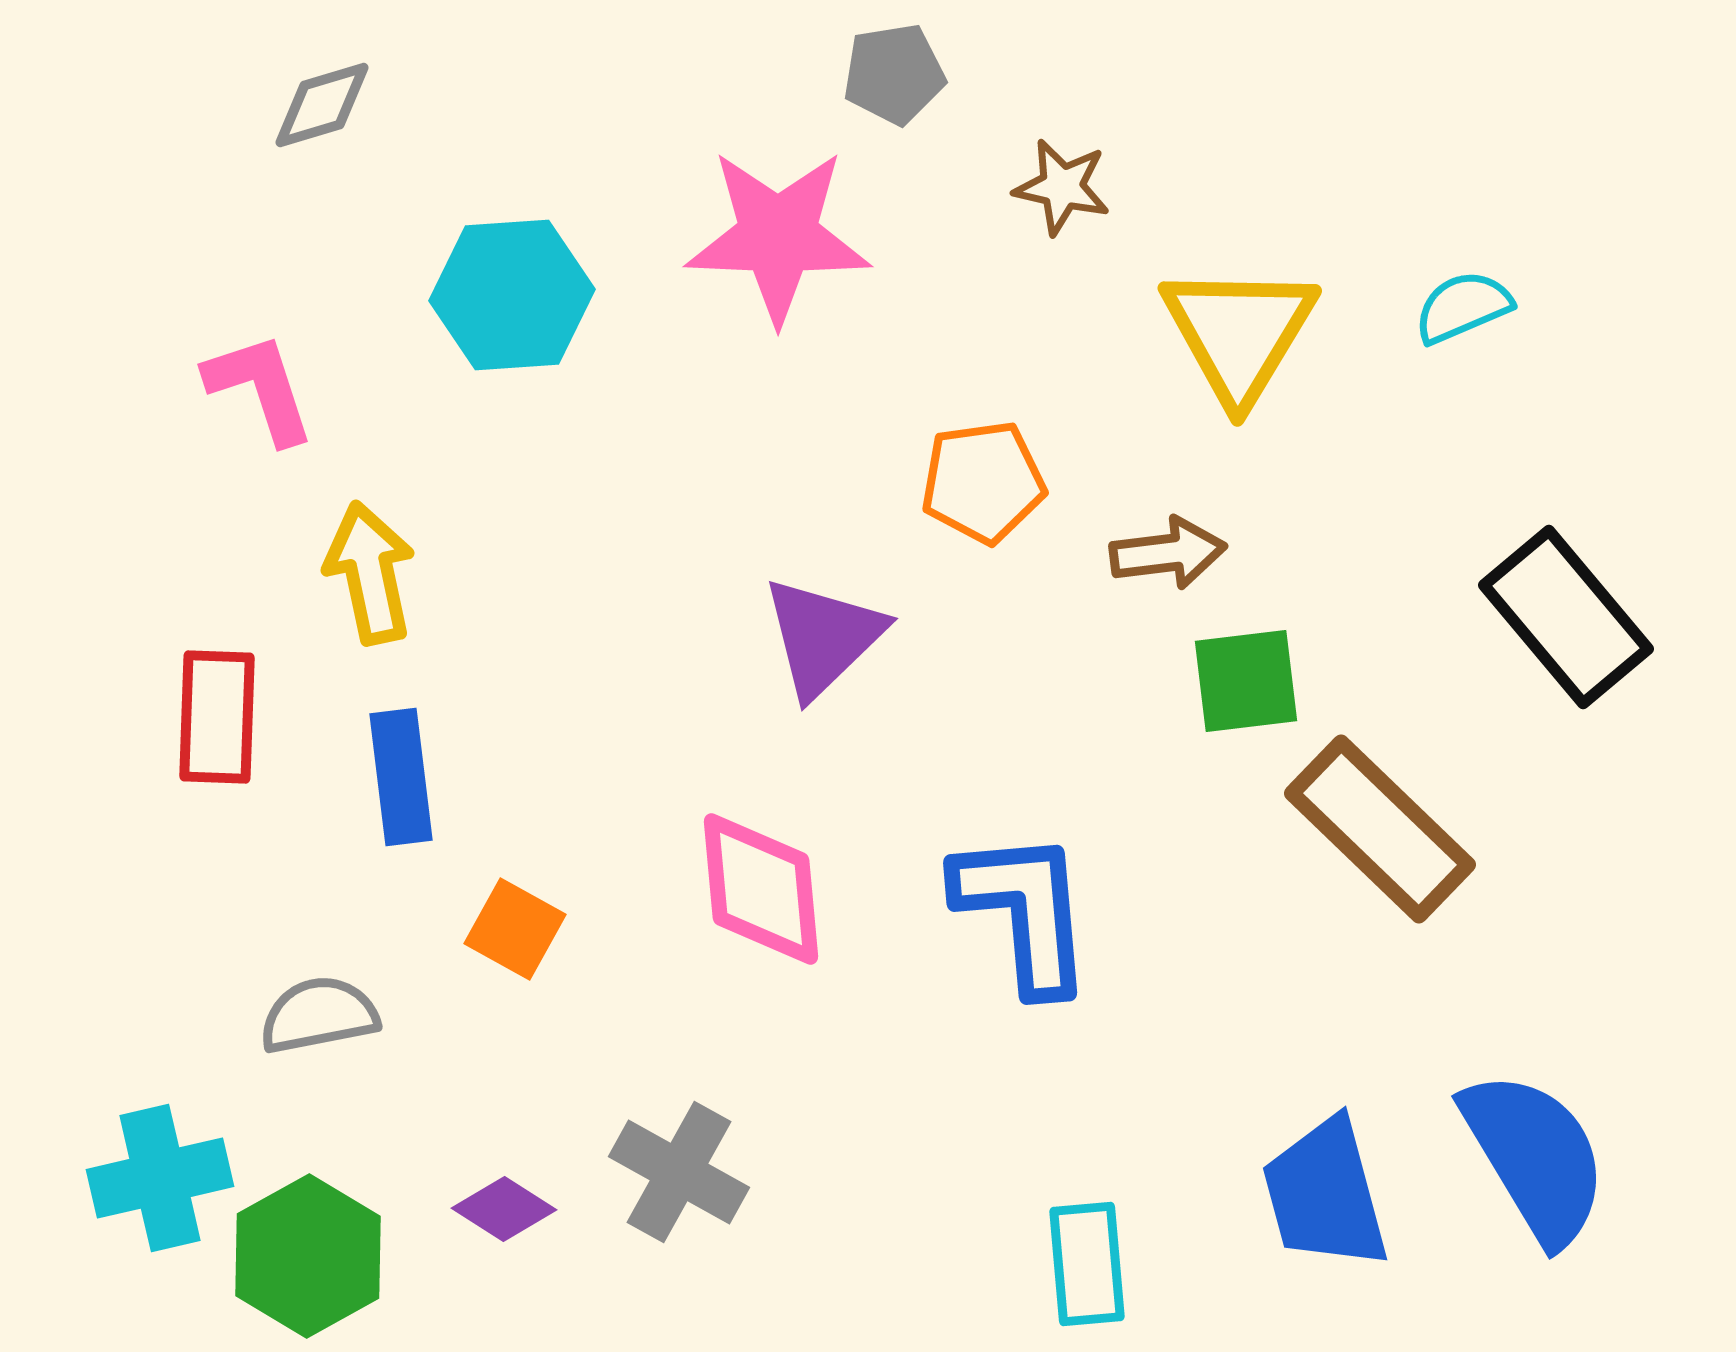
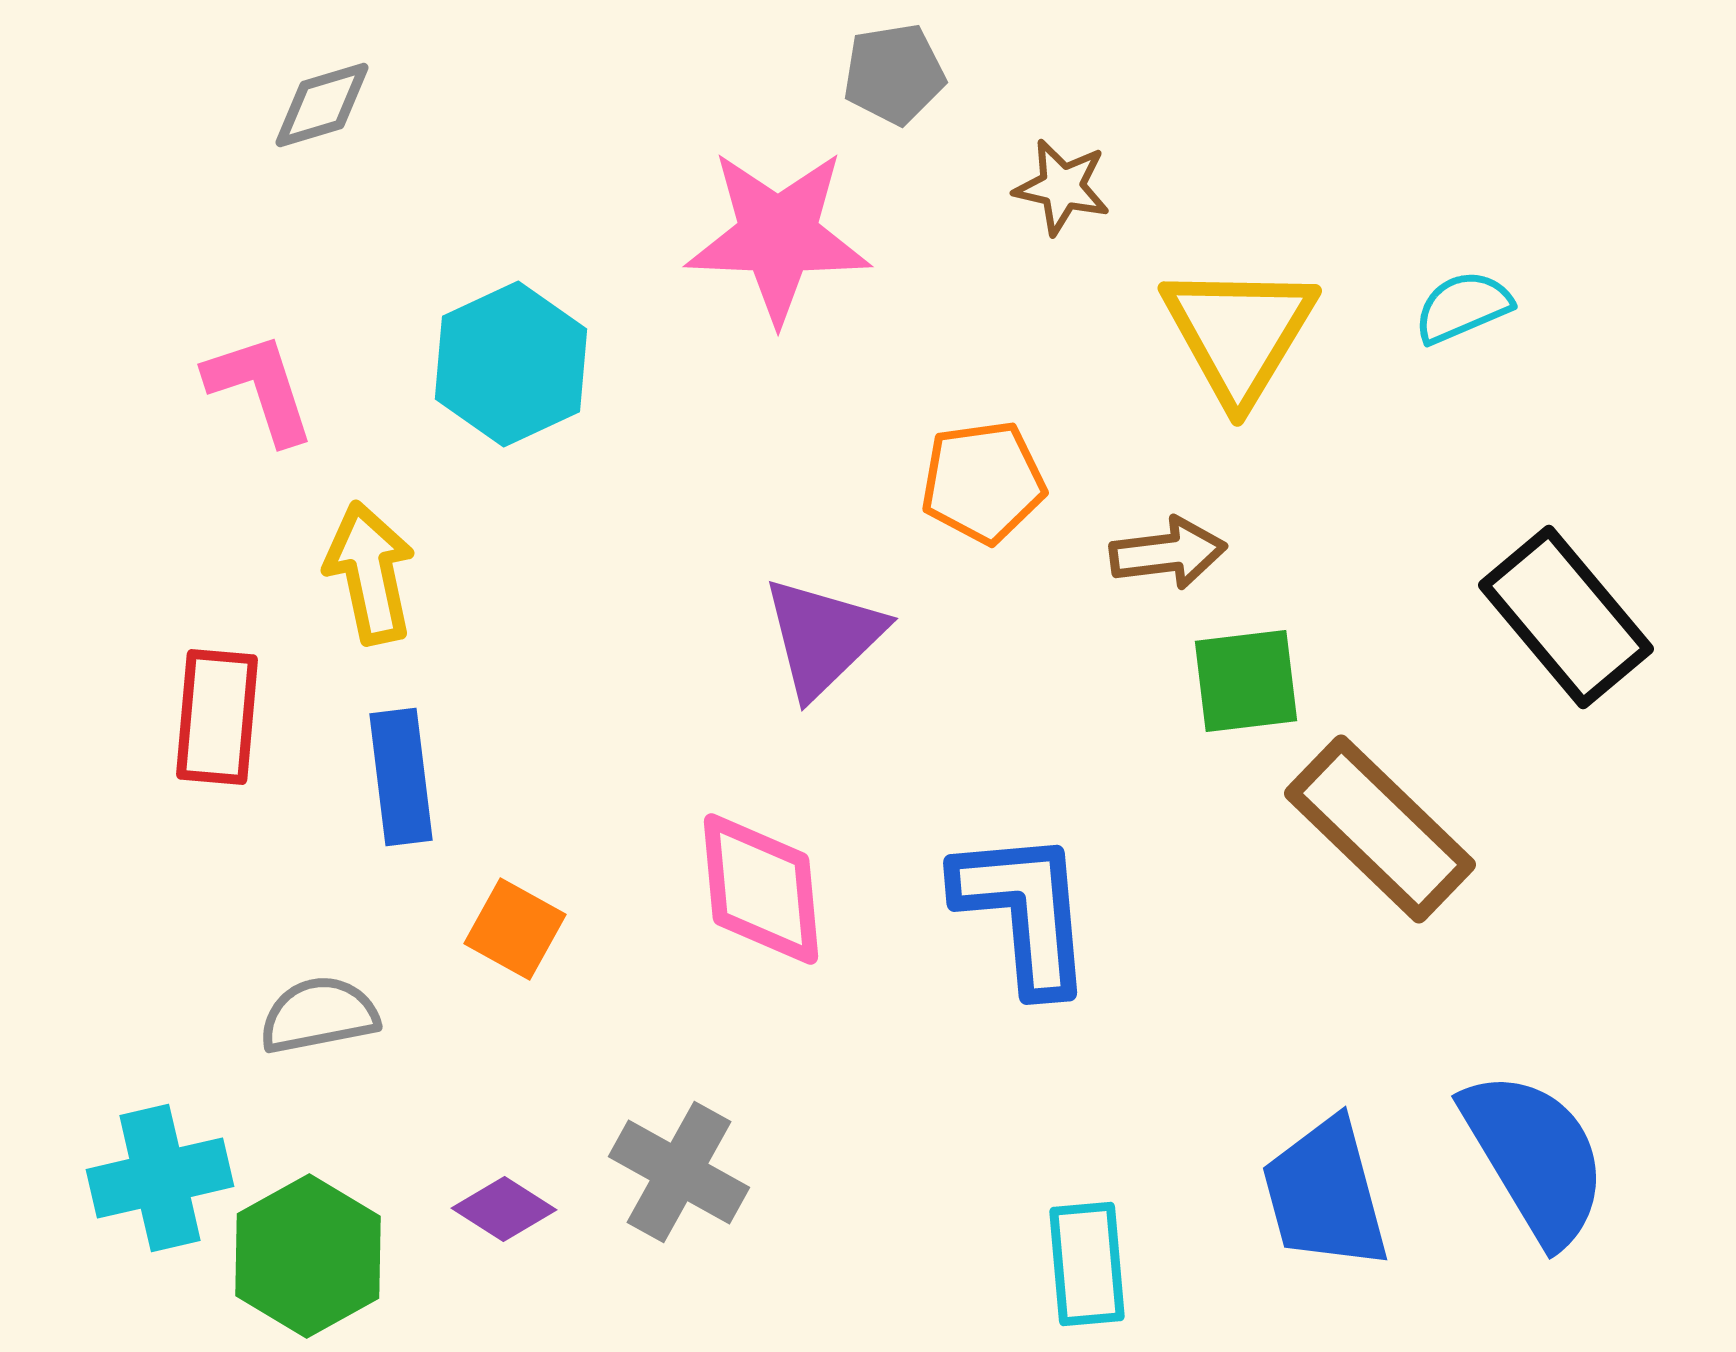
cyan hexagon: moved 1 px left, 69 px down; rotated 21 degrees counterclockwise
red rectangle: rotated 3 degrees clockwise
